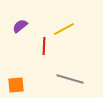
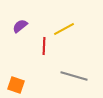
gray line: moved 4 px right, 3 px up
orange square: rotated 24 degrees clockwise
